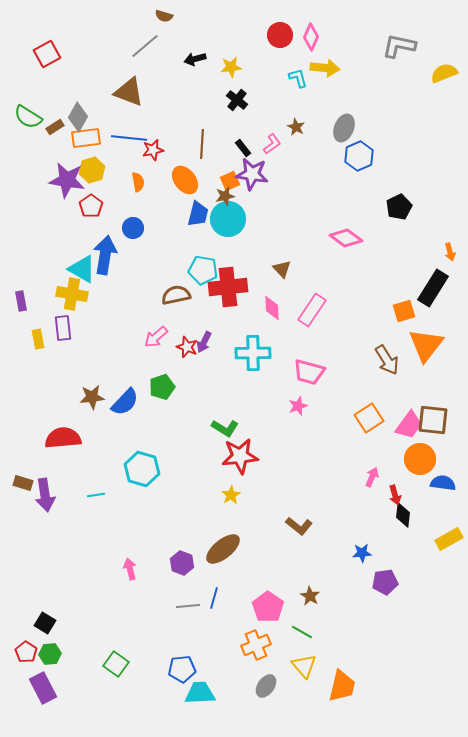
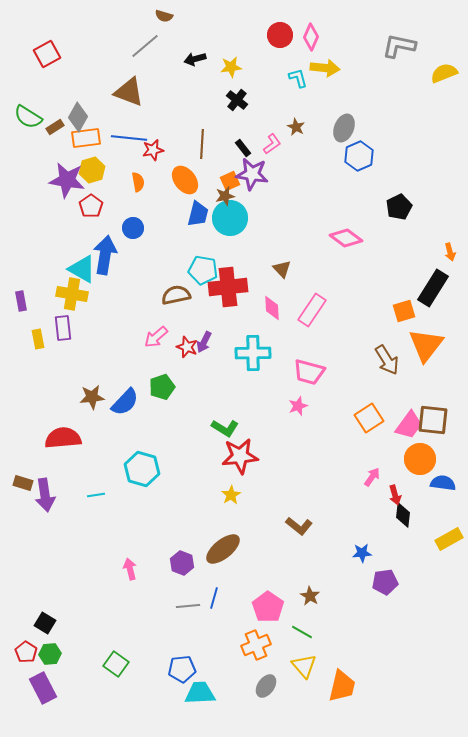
cyan circle at (228, 219): moved 2 px right, 1 px up
pink arrow at (372, 477): rotated 12 degrees clockwise
